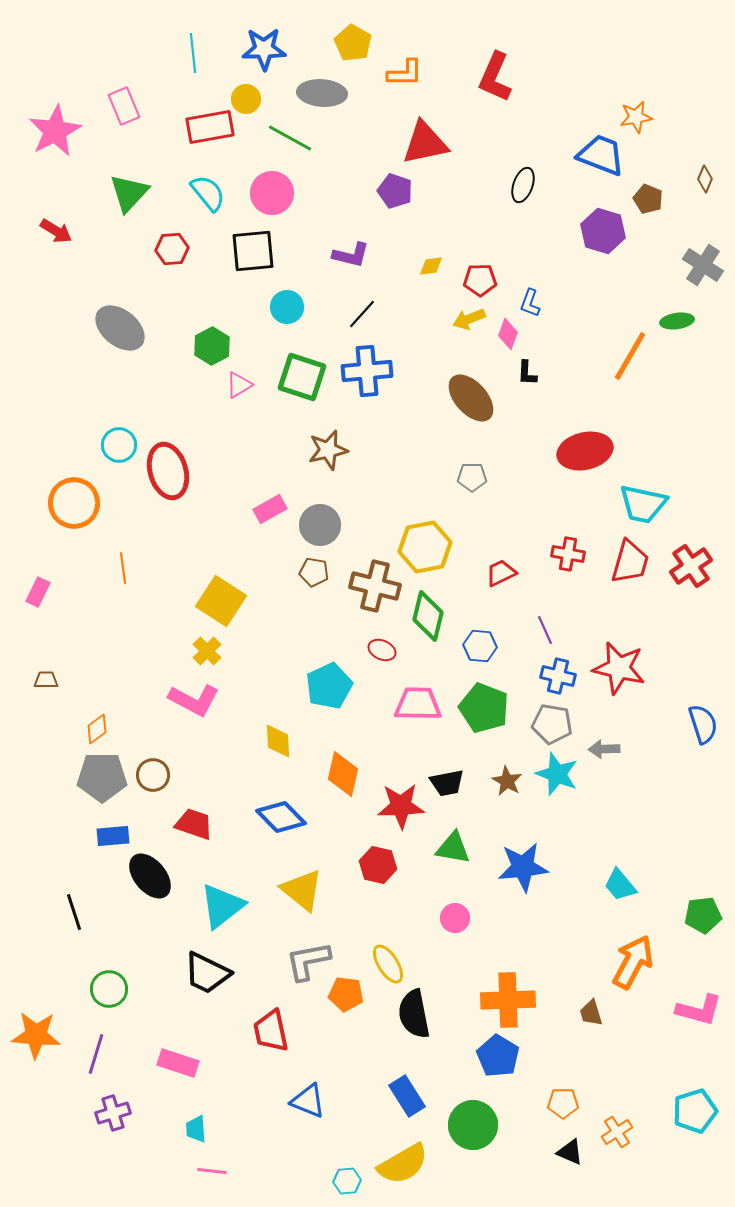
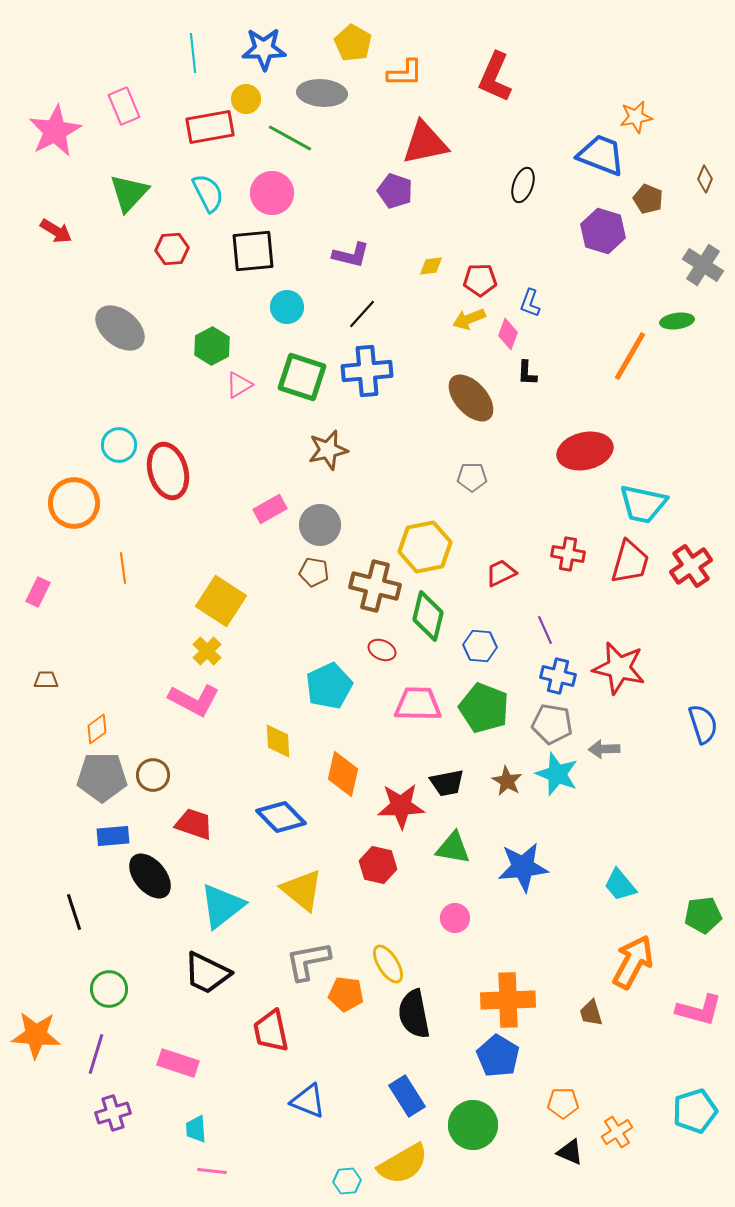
cyan semicircle at (208, 193): rotated 12 degrees clockwise
